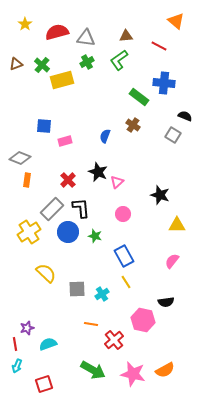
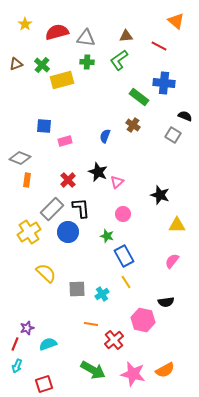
green cross at (87, 62): rotated 32 degrees clockwise
green star at (95, 236): moved 12 px right
red line at (15, 344): rotated 32 degrees clockwise
